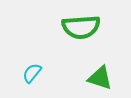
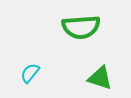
cyan semicircle: moved 2 px left
